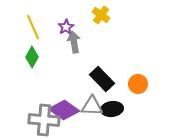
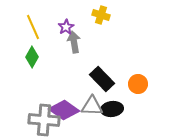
yellow cross: rotated 18 degrees counterclockwise
